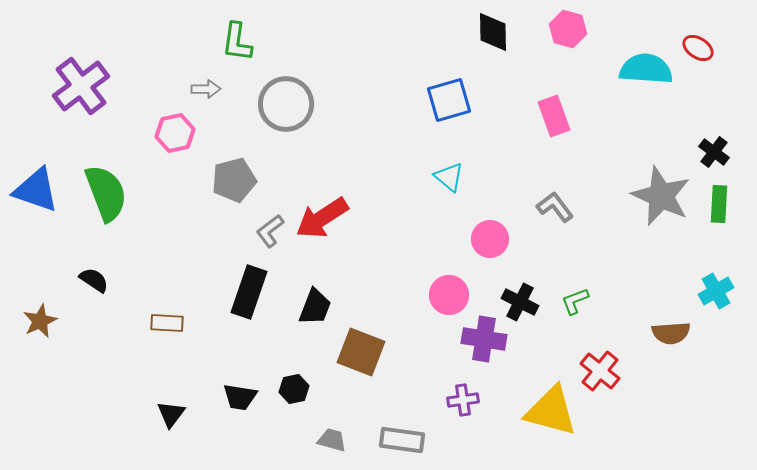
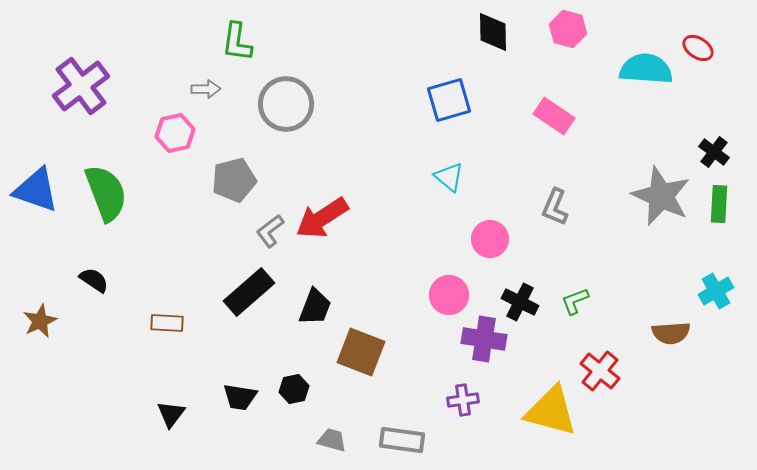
pink rectangle at (554, 116): rotated 36 degrees counterclockwise
gray L-shape at (555, 207): rotated 120 degrees counterclockwise
black rectangle at (249, 292): rotated 30 degrees clockwise
